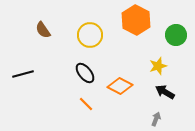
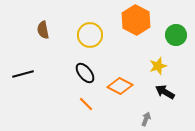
brown semicircle: rotated 24 degrees clockwise
gray arrow: moved 10 px left
